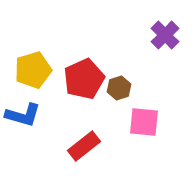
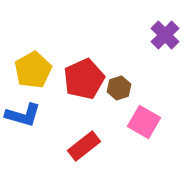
yellow pentagon: rotated 12 degrees counterclockwise
pink square: rotated 24 degrees clockwise
